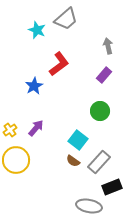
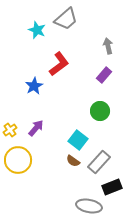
yellow circle: moved 2 px right
